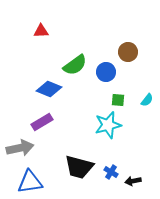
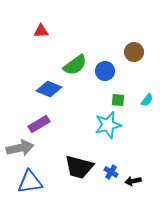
brown circle: moved 6 px right
blue circle: moved 1 px left, 1 px up
purple rectangle: moved 3 px left, 2 px down
